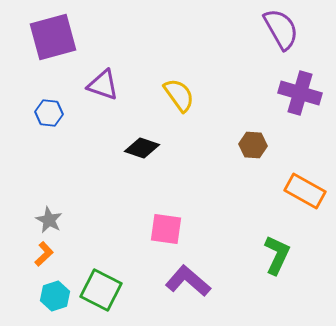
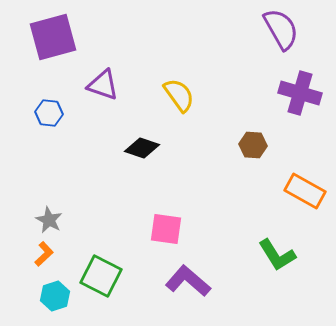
green L-shape: rotated 123 degrees clockwise
green square: moved 14 px up
